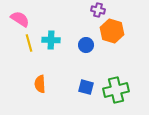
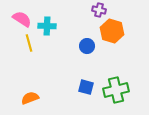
purple cross: moved 1 px right
pink semicircle: moved 2 px right
cyan cross: moved 4 px left, 14 px up
blue circle: moved 1 px right, 1 px down
orange semicircle: moved 10 px left, 14 px down; rotated 72 degrees clockwise
